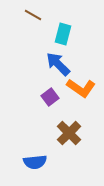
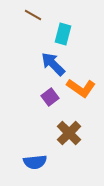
blue arrow: moved 5 px left
